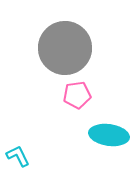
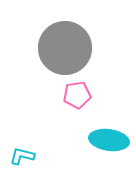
cyan ellipse: moved 5 px down
cyan L-shape: moved 4 px right; rotated 50 degrees counterclockwise
